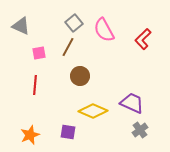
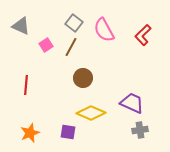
gray square: rotated 12 degrees counterclockwise
red L-shape: moved 4 px up
brown line: moved 3 px right
pink square: moved 7 px right, 8 px up; rotated 24 degrees counterclockwise
brown circle: moved 3 px right, 2 px down
red line: moved 9 px left
yellow diamond: moved 2 px left, 2 px down
gray cross: rotated 28 degrees clockwise
orange star: moved 2 px up
